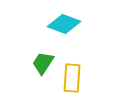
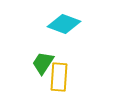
yellow rectangle: moved 13 px left, 1 px up
